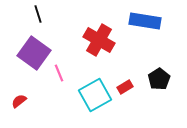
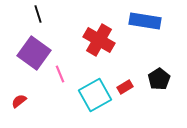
pink line: moved 1 px right, 1 px down
